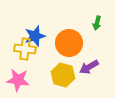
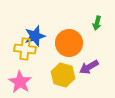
pink star: moved 2 px right, 2 px down; rotated 25 degrees clockwise
